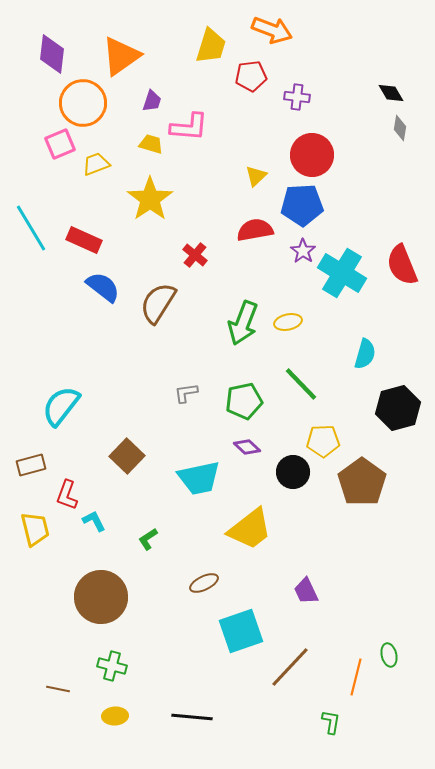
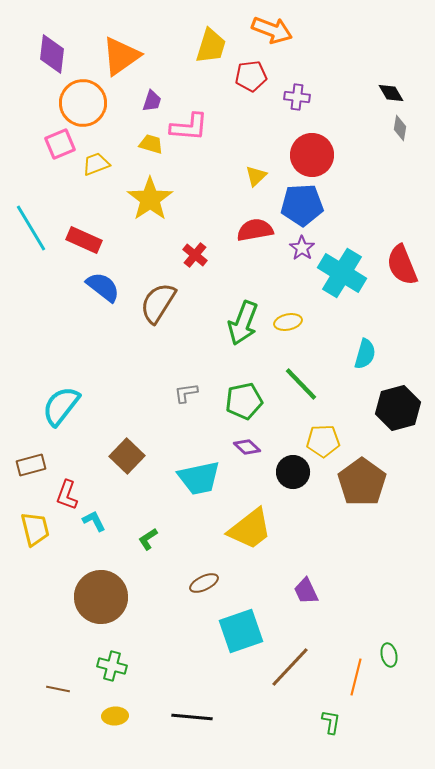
purple star at (303, 251): moved 1 px left, 3 px up
